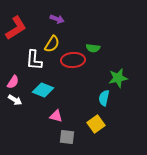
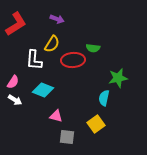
red L-shape: moved 4 px up
